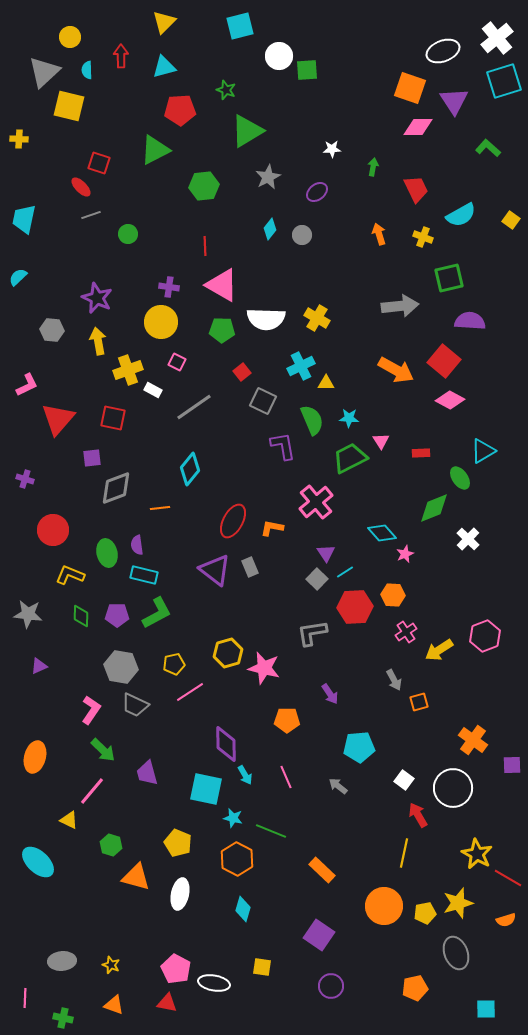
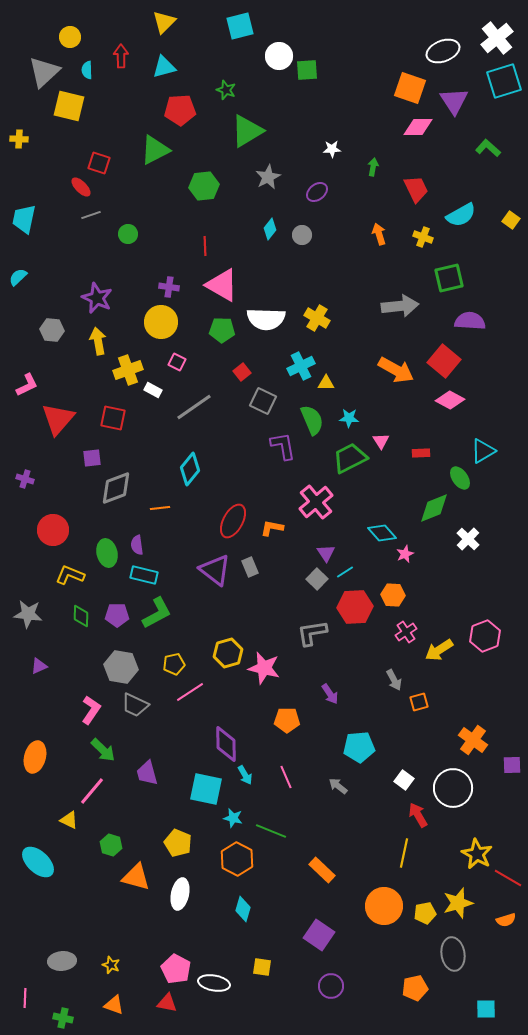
gray ellipse at (456, 953): moved 3 px left, 1 px down; rotated 12 degrees clockwise
